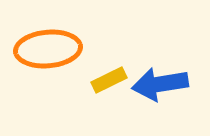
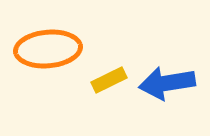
blue arrow: moved 7 px right, 1 px up
